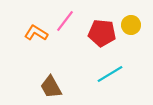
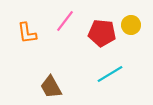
orange L-shape: moved 9 px left; rotated 130 degrees counterclockwise
